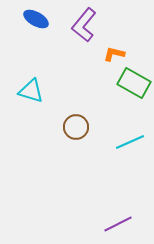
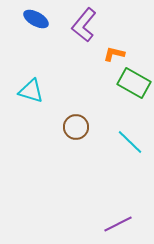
cyan line: rotated 68 degrees clockwise
